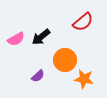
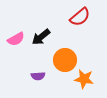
red semicircle: moved 3 px left, 5 px up
purple semicircle: rotated 40 degrees clockwise
